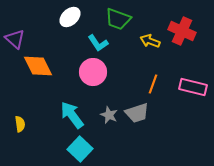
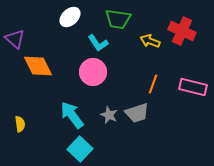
green trapezoid: rotated 12 degrees counterclockwise
